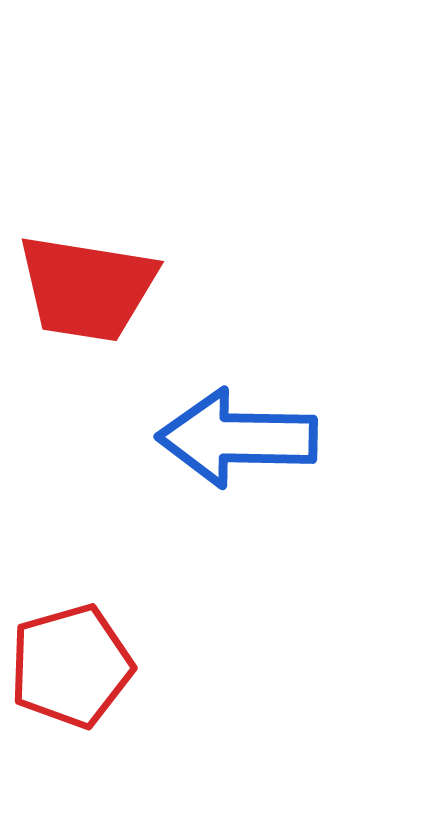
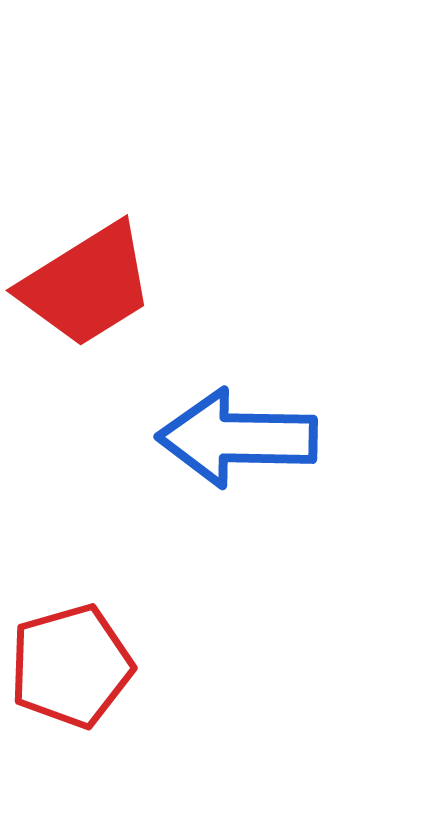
red trapezoid: moved 3 px up; rotated 41 degrees counterclockwise
